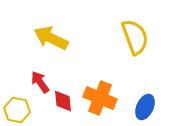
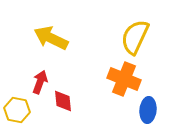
yellow semicircle: rotated 135 degrees counterclockwise
red arrow: rotated 55 degrees clockwise
orange cross: moved 24 px right, 19 px up
blue ellipse: moved 3 px right, 3 px down; rotated 20 degrees counterclockwise
